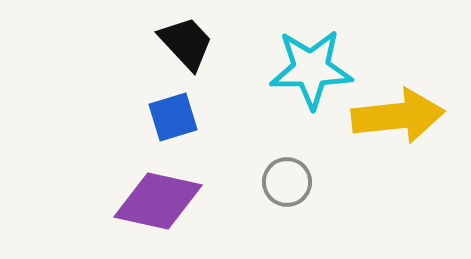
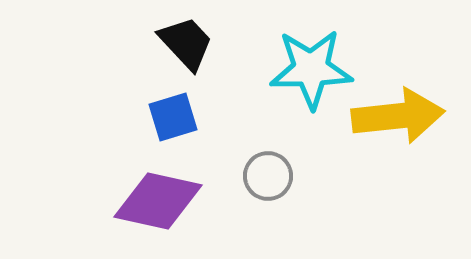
gray circle: moved 19 px left, 6 px up
